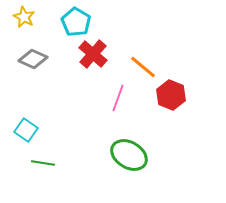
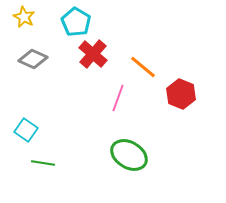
red hexagon: moved 10 px right, 1 px up
